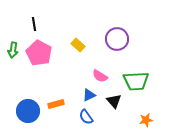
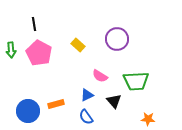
green arrow: moved 2 px left; rotated 14 degrees counterclockwise
blue triangle: moved 2 px left
orange star: moved 2 px right, 1 px up; rotated 16 degrees clockwise
